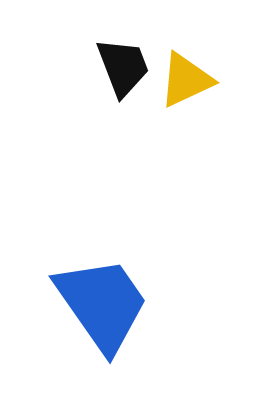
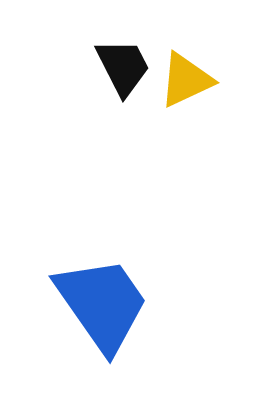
black trapezoid: rotated 6 degrees counterclockwise
